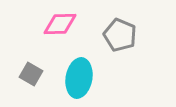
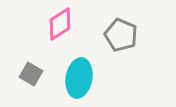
pink diamond: rotated 32 degrees counterclockwise
gray pentagon: moved 1 px right
